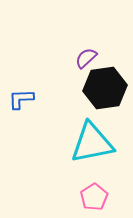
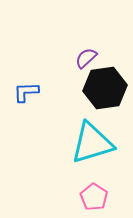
blue L-shape: moved 5 px right, 7 px up
cyan triangle: rotated 6 degrees counterclockwise
pink pentagon: rotated 8 degrees counterclockwise
